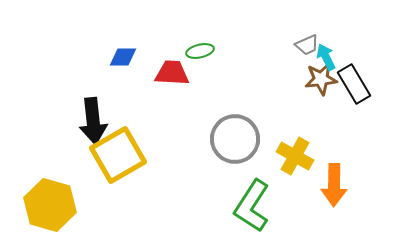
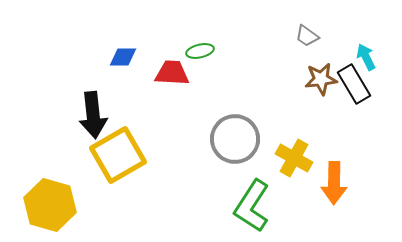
gray trapezoid: moved 9 px up; rotated 60 degrees clockwise
cyan arrow: moved 40 px right
black arrow: moved 6 px up
yellow cross: moved 1 px left, 2 px down
orange arrow: moved 2 px up
